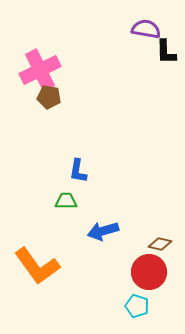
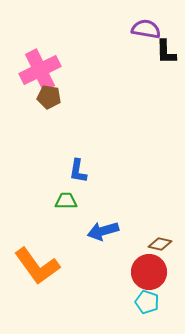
cyan pentagon: moved 10 px right, 4 px up
